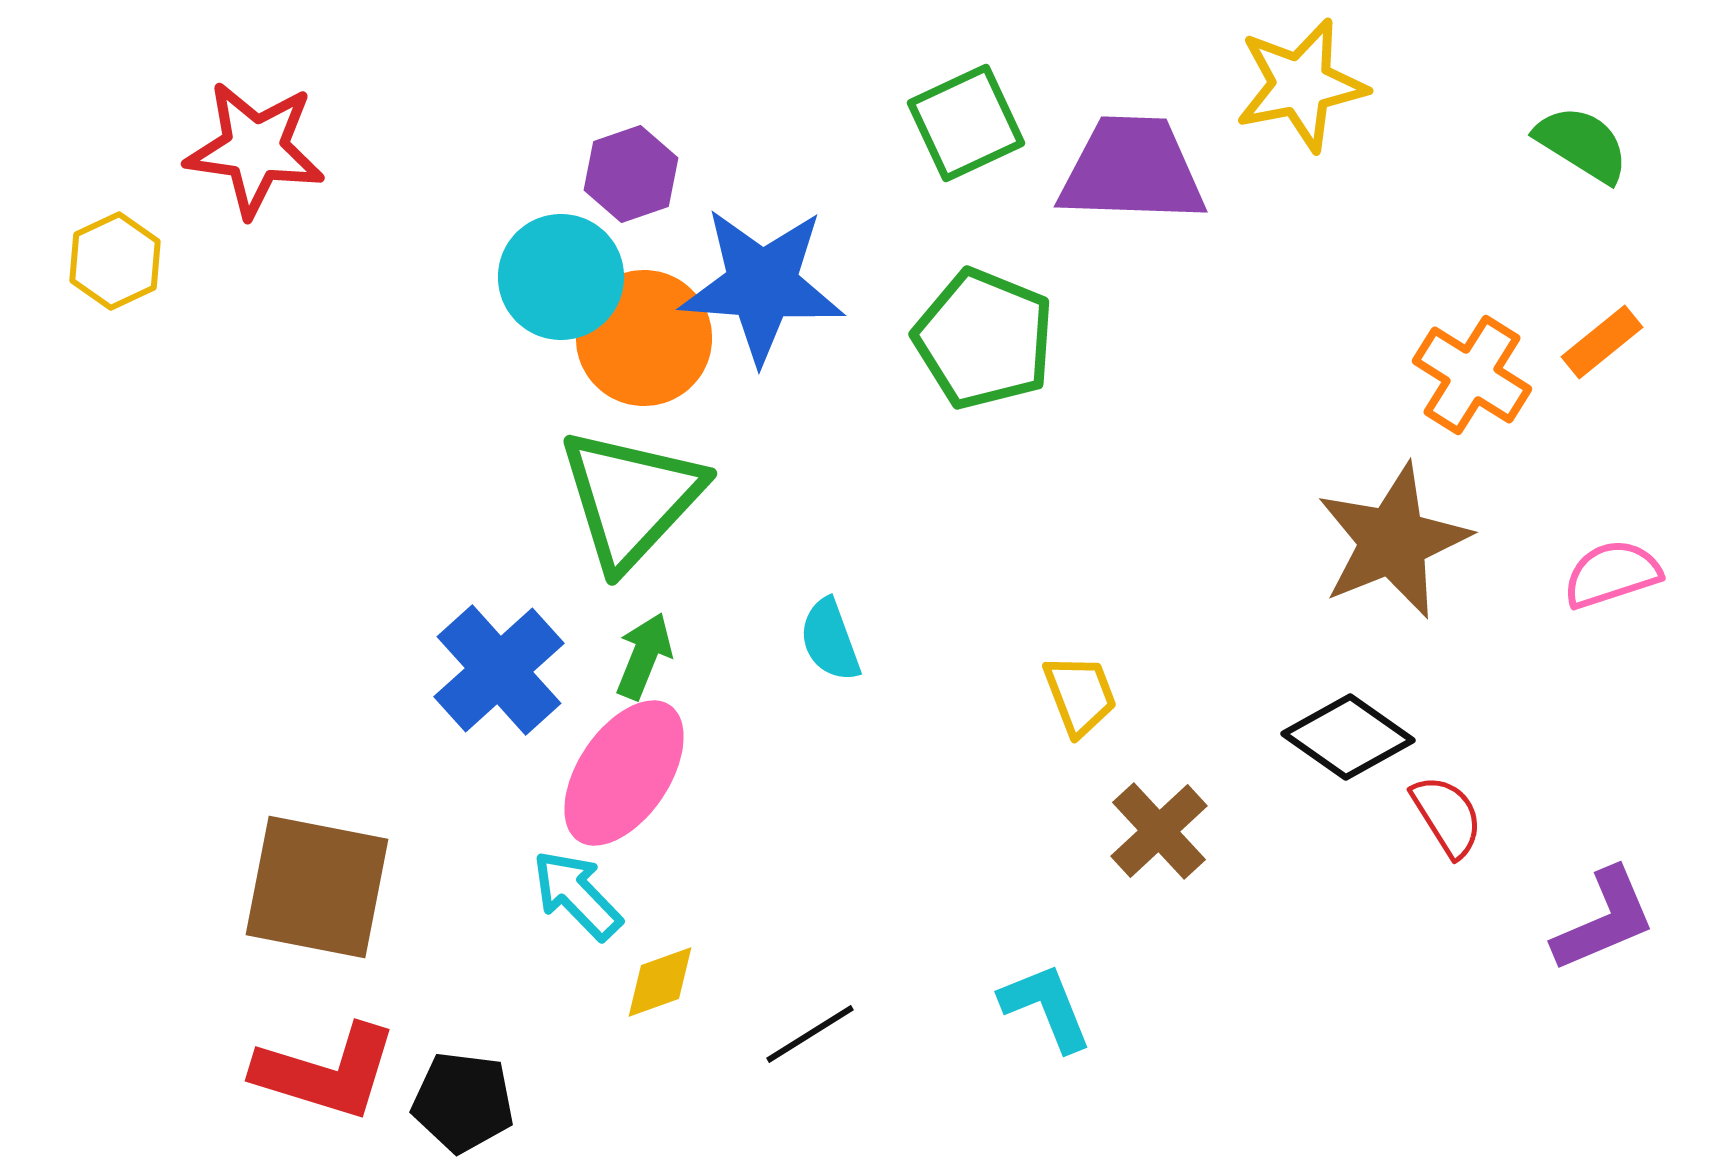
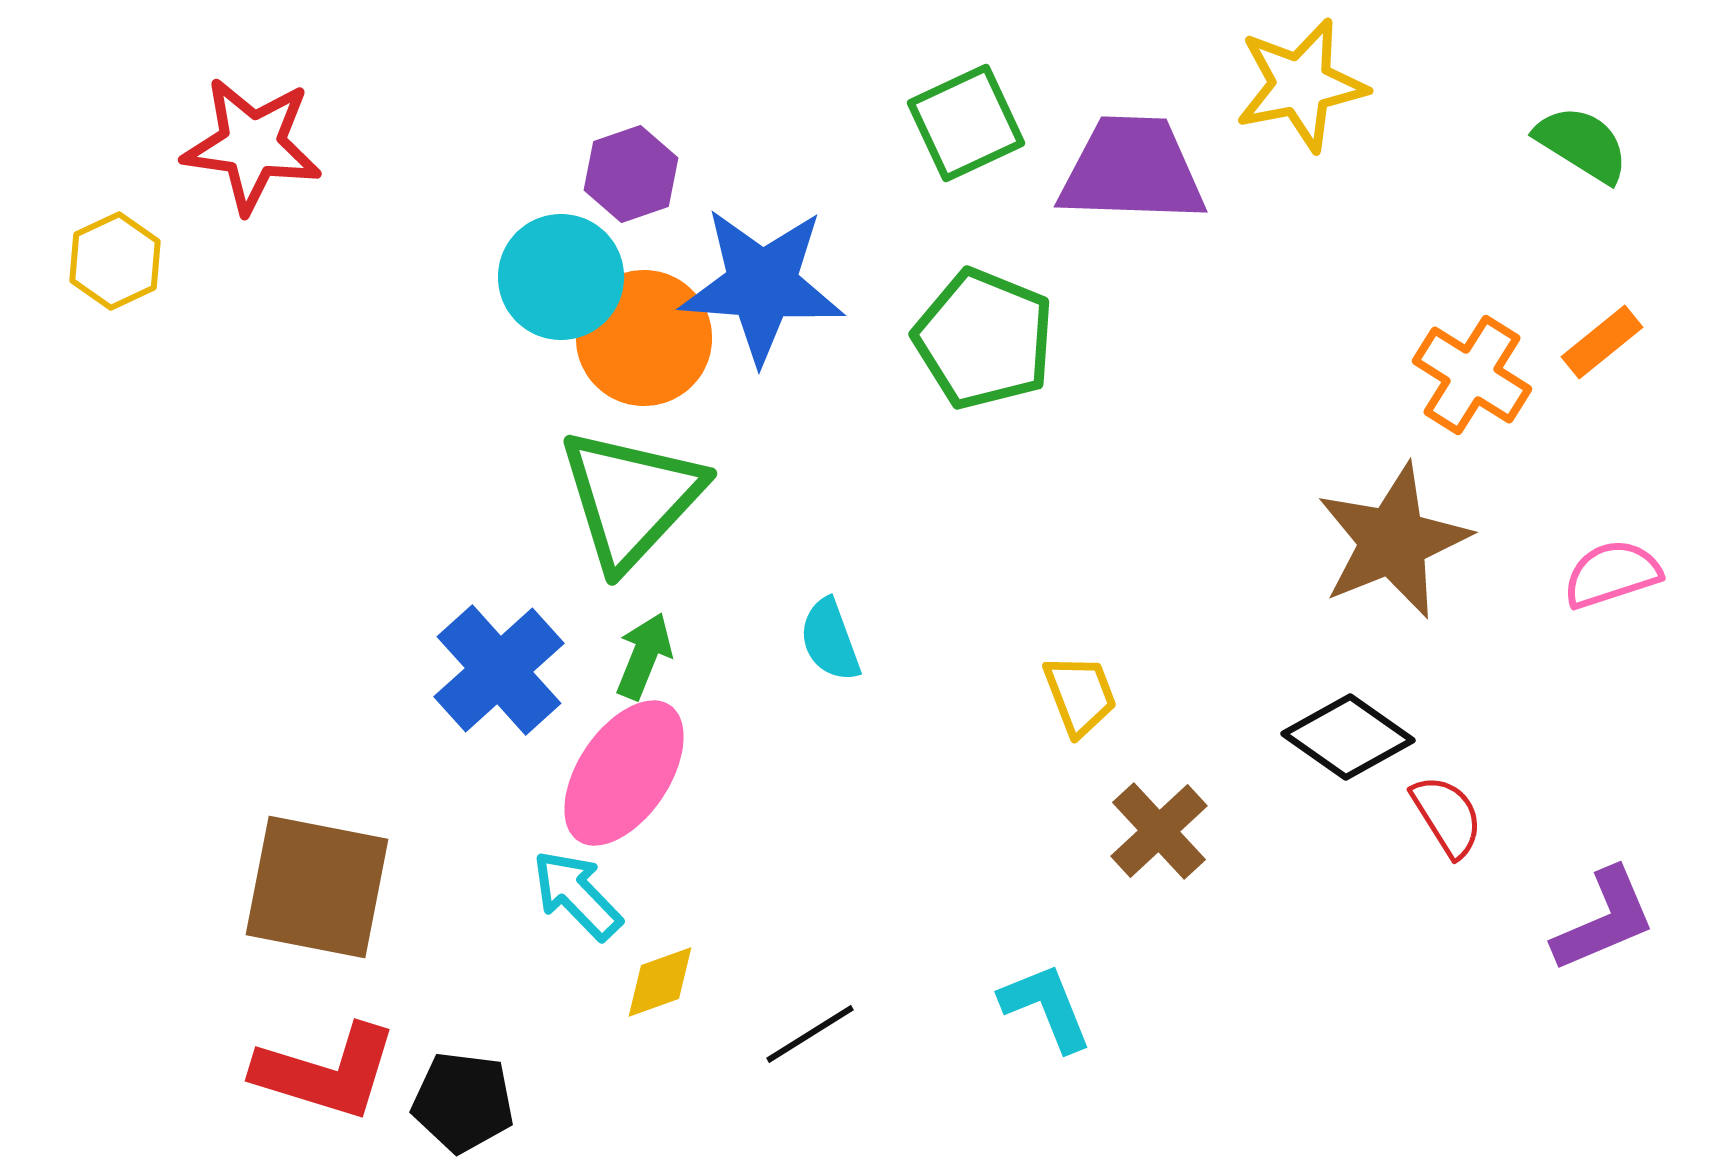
red star: moved 3 px left, 4 px up
